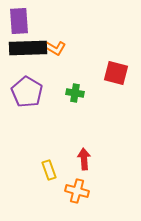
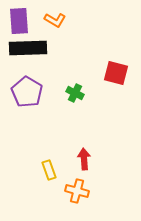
orange L-shape: moved 28 px up
green cross: rotated 18 degrees clockwise
